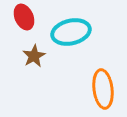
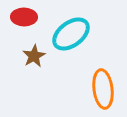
red ellipse: rotated 65 degrees counterclockwise
cyan ellipse: moved 2 px down; rotated 24 degrees counterclockwise
